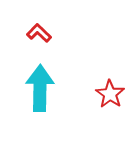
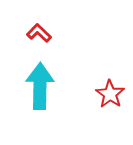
cyan arrow: moved 2 px up
